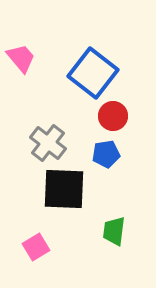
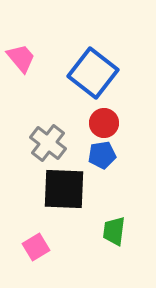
red circle: moved 9 px left, 7 px down
blue pentagon: moved 4 px left, 1 px down
